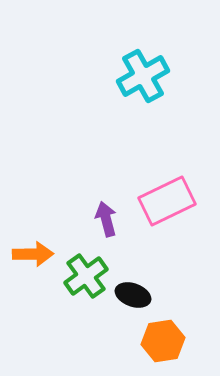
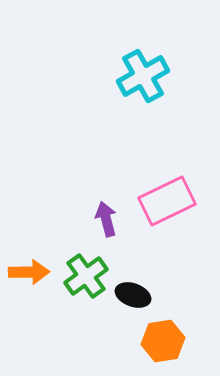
orange arrow: moved 4 px left, 18 px down
